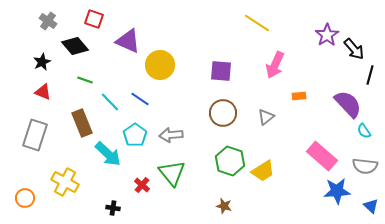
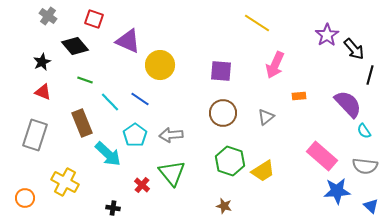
gray cross: moved 5 px up
